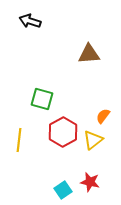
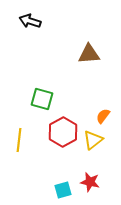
cyan square: rotated 18 degrees clockwise
